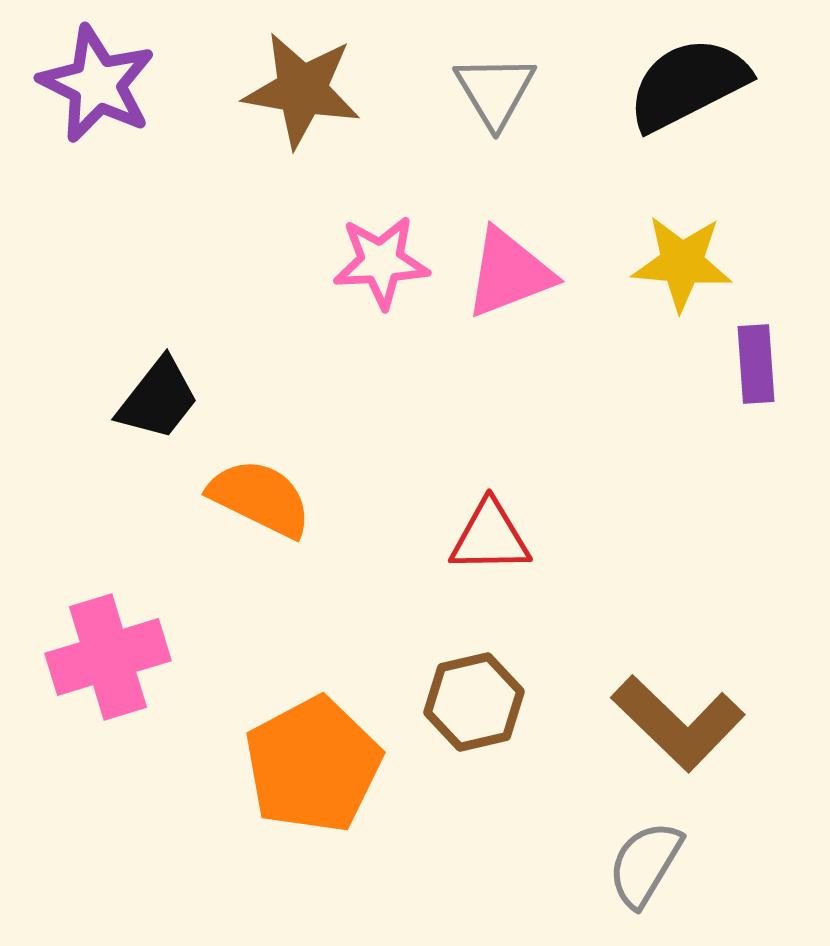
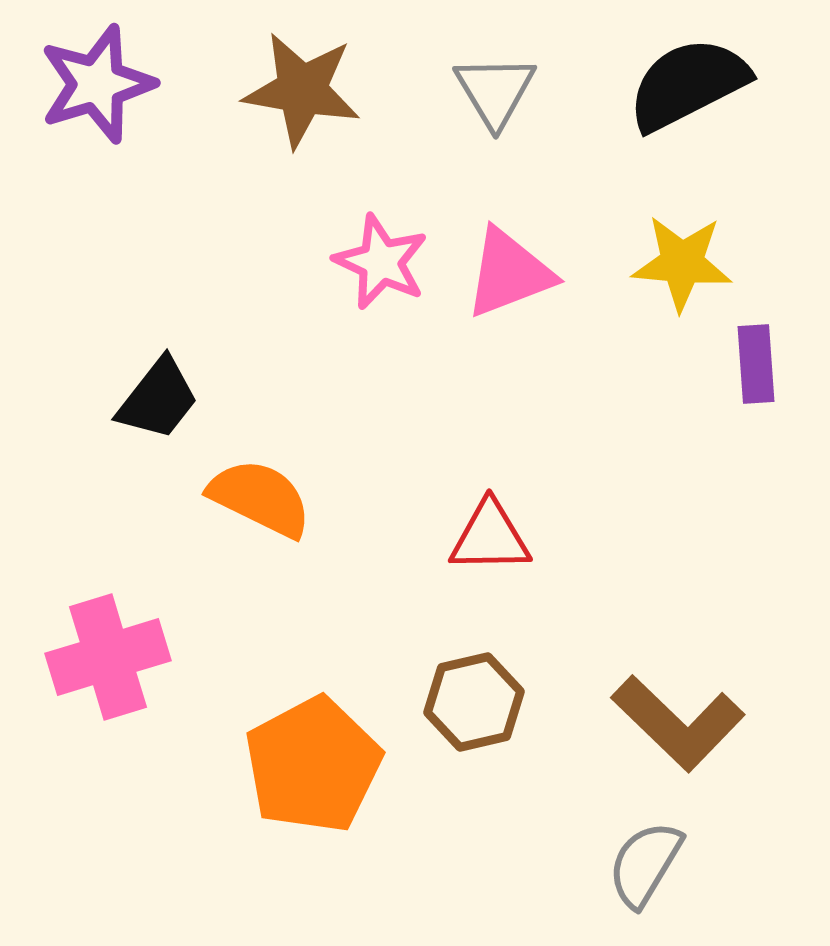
purple star: rotated 29 degrees clockwise
pink star: rotated 28 degrees clockwise
